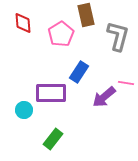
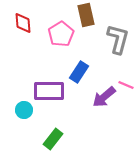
gray L-shape: moved 3 px down
pink line: moved 2 px down; rotated 14 degrees clockwise
purple rectangle: moved 2 px left, 2 px up
